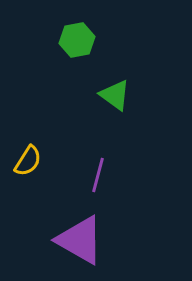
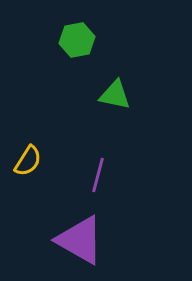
green triangle: rotated 24 degrees counterclockwise
